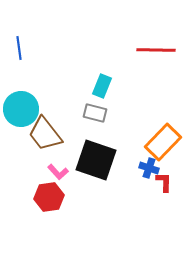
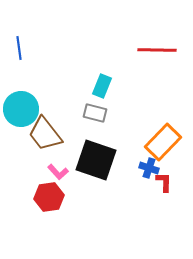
red line: moved 1 px right
